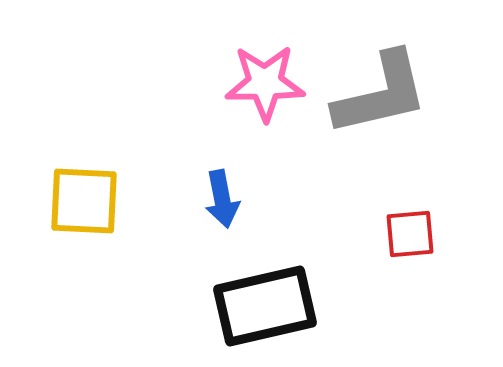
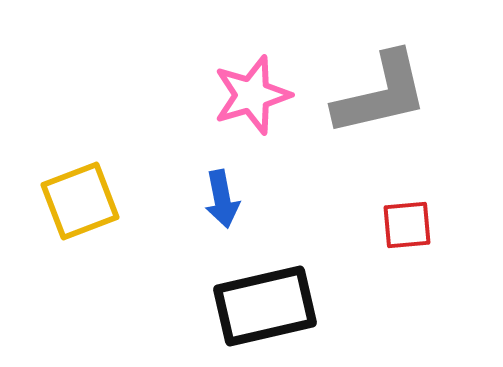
pink star: moved 13 px left, 12 px down; rotated 16 degrees counterclockwise
yellow square: moved 4 px left; rotated 24 degrees counterclockwise
red square: moved 3 px left, 9 px up
